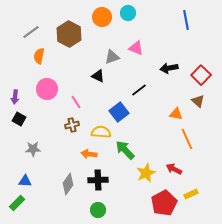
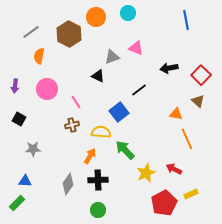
orange circle: moved 6 px left
purple arrow: moved 11 px up
orange arrow: moved 1 px right, 2 px down; rotated 112 degrees clockwise
